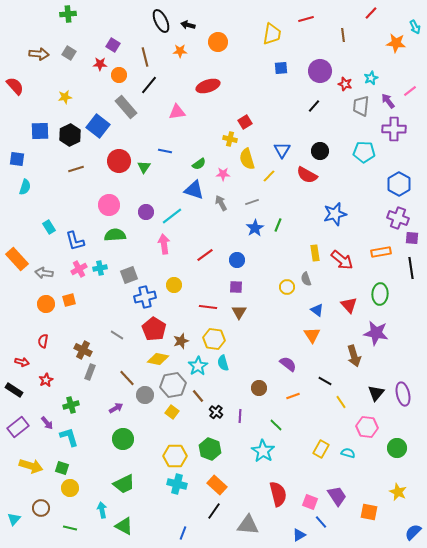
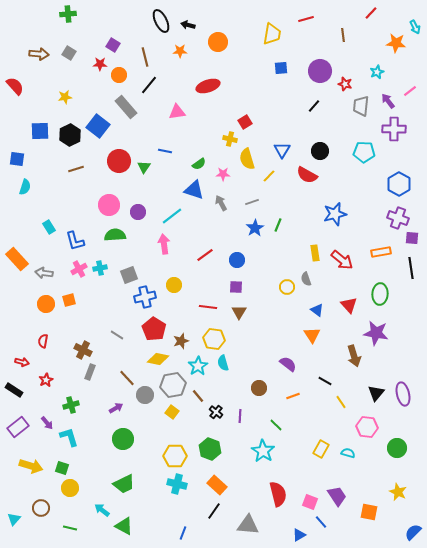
cyan star at (371, 78): moved 6 px right, 6 px up
purple circle at (146, 212): moved 8 px left
cyan arrow at (102, 510): rotated 42 degrees counterclockwise
